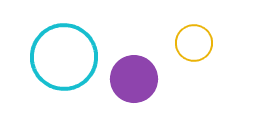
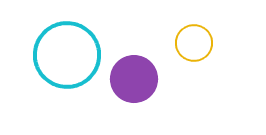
cyan circle: moved 3 px right, 2 px up
